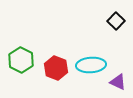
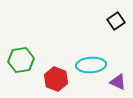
black square: rotated 12 degrees clockwise
green hexagon: rotated 25 degrees clockwise
red hexagon: moved 11 px down
